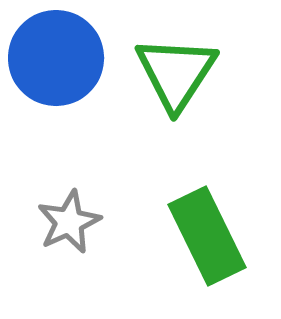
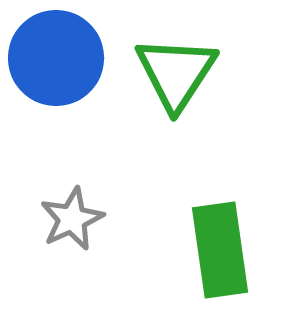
gray star: moved 3 px right, 3 px up
green rectangle: moved 13 px right, 14 px down; rotated 18 degrees clockwise
